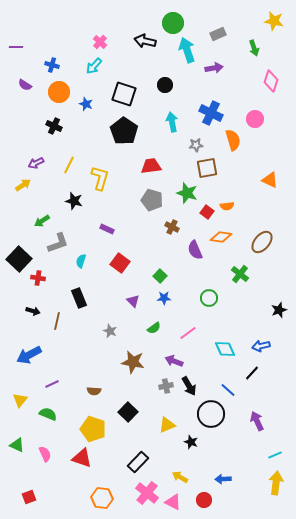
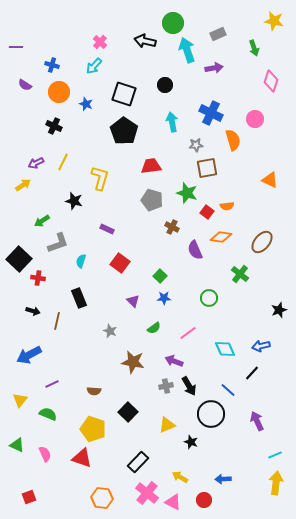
yellow line at (69, 165): moved 6 px left, 3 px up
